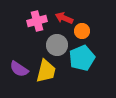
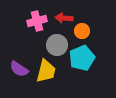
red arrow: rotated 18 degrees counterclockwise
